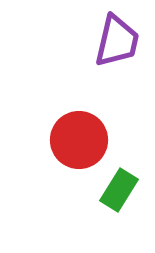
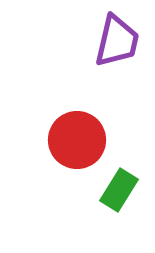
red circle: moved 2 px left
